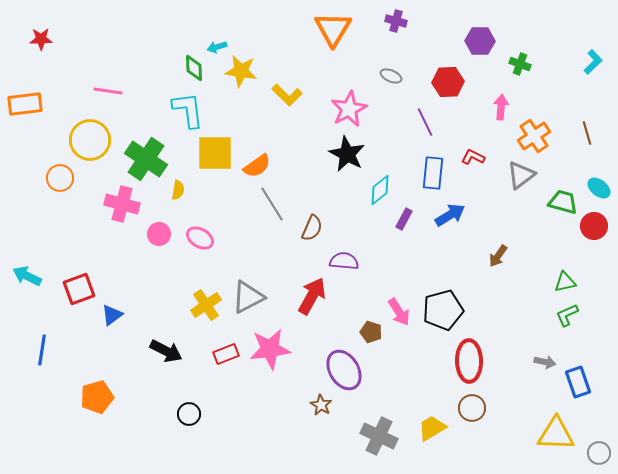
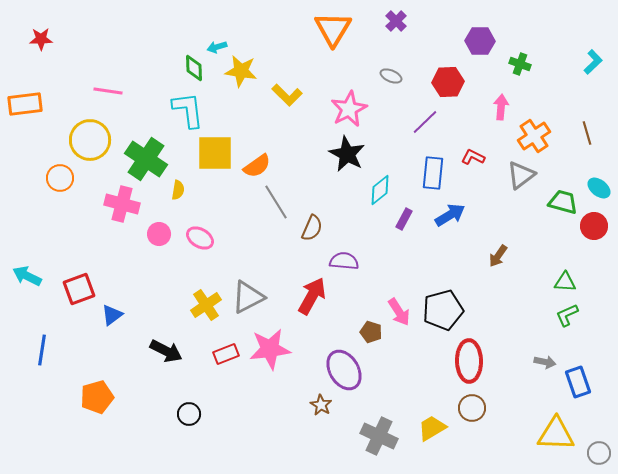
purple cross at (396, 21): rotated 30 degrees clockwise
purple line at (425, 122): rotated 72 degrees clockwise
gray line at (272, 204): moved 4 px right, 2 px up
green triangle at (565, 282): rotated 15 degrees clockwise
